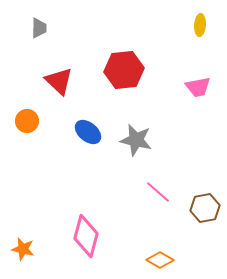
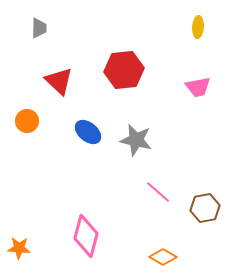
yellow ellipse: moved 2 px left, 2 px down
orange star: moved 4 px left, 1 px up; rotated 10 degrees counterclockwise
orange diamond: moved 3 px right, 3 px up
